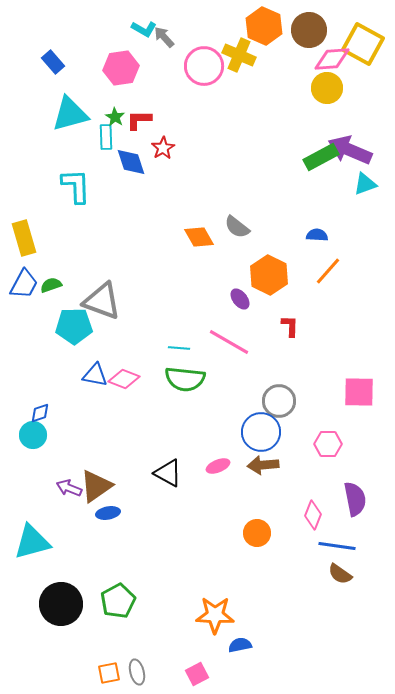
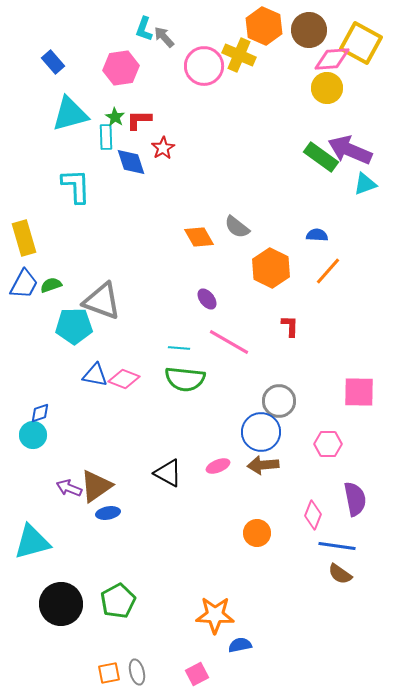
cyan L-shape at (144, 29): rotated 80 degrees clockwise
yellow square at (363, 44): moved 2 px left, 1 px up
green rectangle at (321, 157): rotated 64 degrees clockwise
orange hexagon at (269, 275): moved 2 px right, 7 px up
purple ellipse at (240, 299): moved 33 px left
